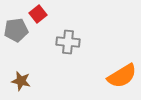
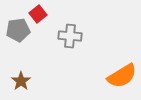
gray pentagon: moved 2 px right
gray cross: moved 2 px right, 6 px up
brown star: rotated 24 degrees clockwise
